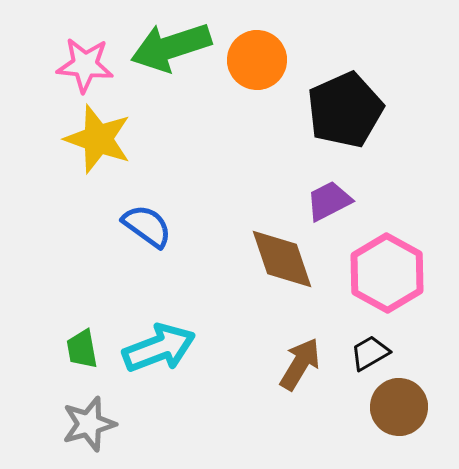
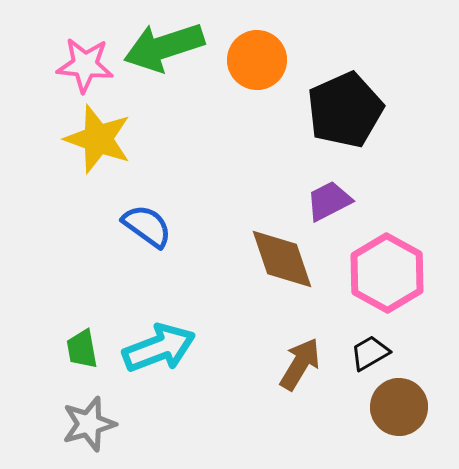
green arrow: moved 7 px left
